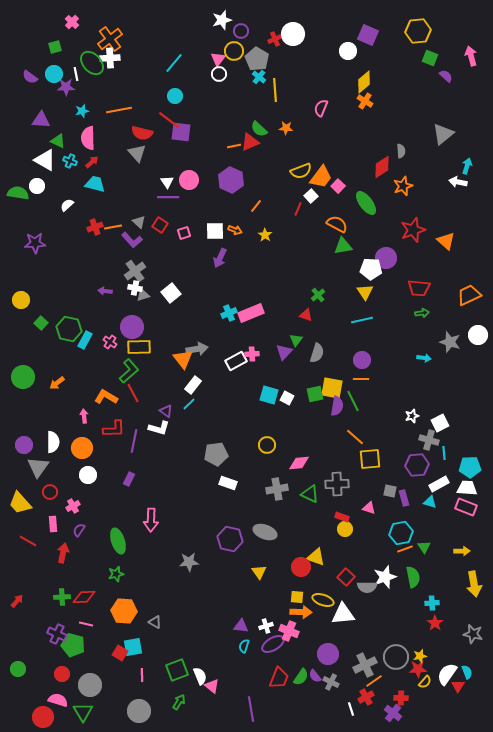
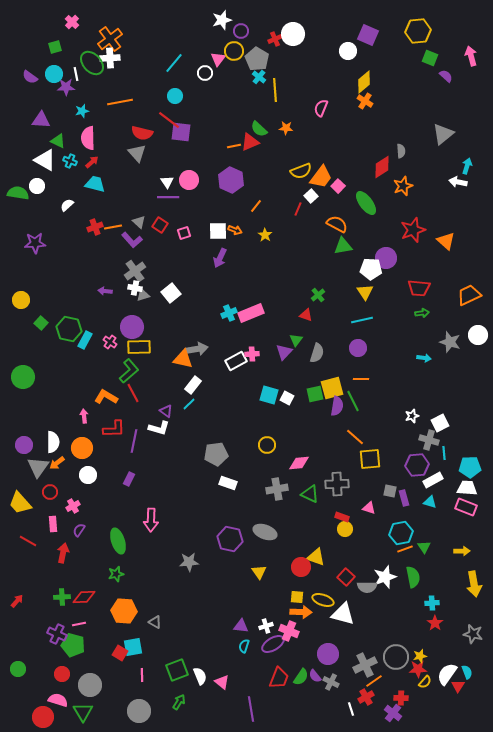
white circle at (219, 74): moved 14 px left, 1 px up
orange line at (119, 110): moved 1 px right, 8 px up
white square at (215, 231): moved 3 px right
orange triangle at (183, 359): rotated 40 degrees counterclockwise
purple circle at (362, 360): moved 4 px left, 12 px up
orange arrow at (57, 383): moved 80 px down
yellow square at (332, 388): rotated 25 degrees counterclockwise
white rectangle at (439, 484): moved 6 px left, 4 px up
white triangle at (343, 614): rotated 20 degrees clockwise
pink line at (86, 624): moved 7 px left; rotated 24 degrees counterclockwise
pink triangle at (212, 686): moved 10 px right, 4 px up
